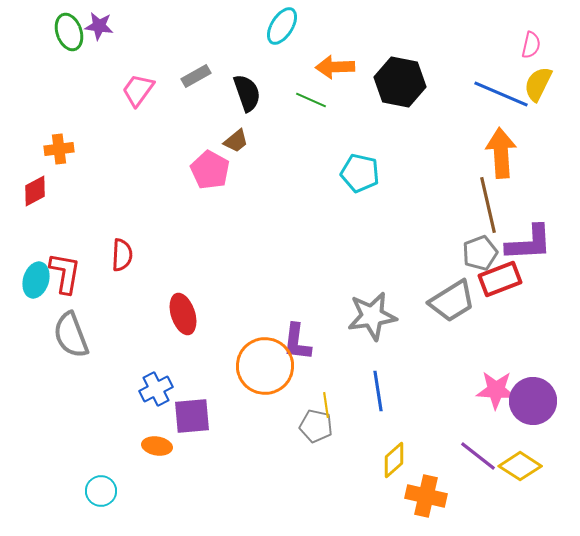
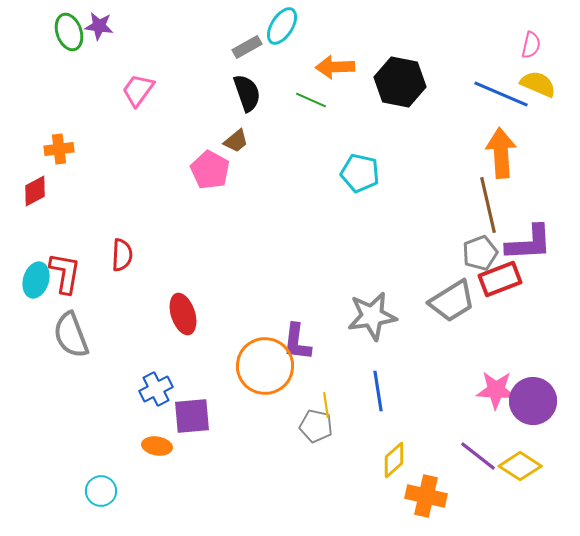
gray rectangle at (196, 76): moved 51 px right, 29 px up
yellow semicircle at (538, 84): rotated 87 degrees clockwise
